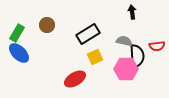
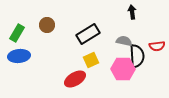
blue ellipse: moved 3 px down; rotated 50 degrees counterclockwise
yellow square: moved 4 px left, 3 px down
pink hexagon: moved 3 px left
